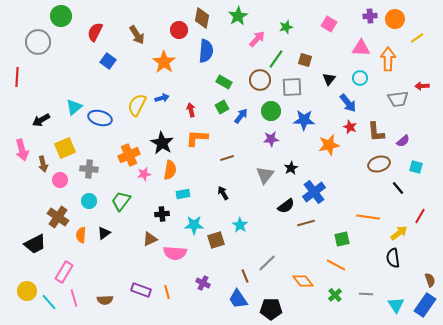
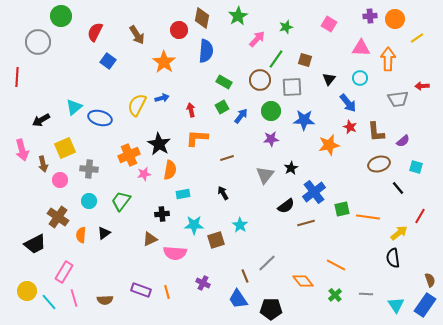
black star at (162, 143): moved 3 px left, 1 px down
green square at (342, 239): moved 30 px up
